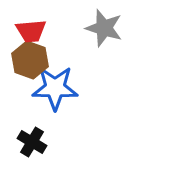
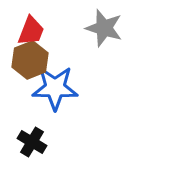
red trapezoid: rotated 64 degrees counterclockwise
brown hexagon: rotated 18 degrees clockwise
